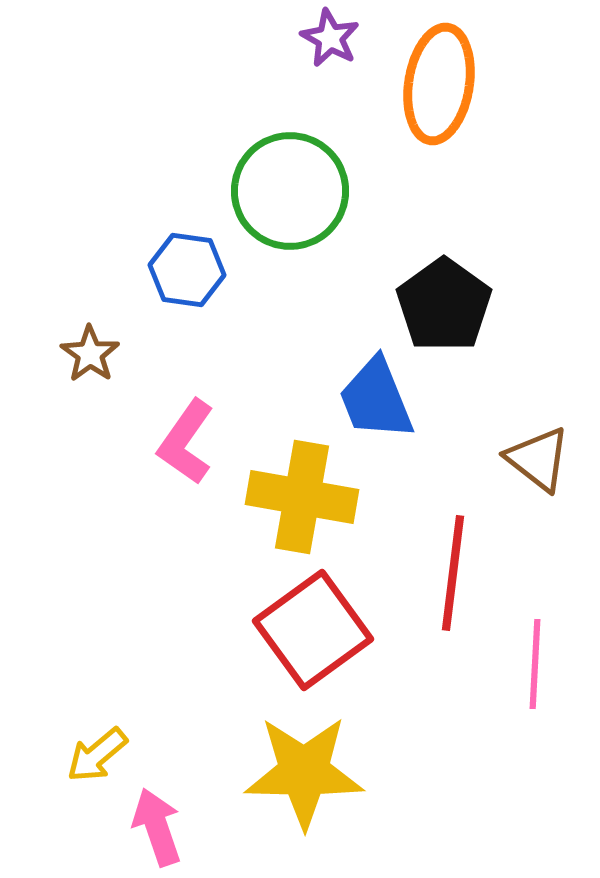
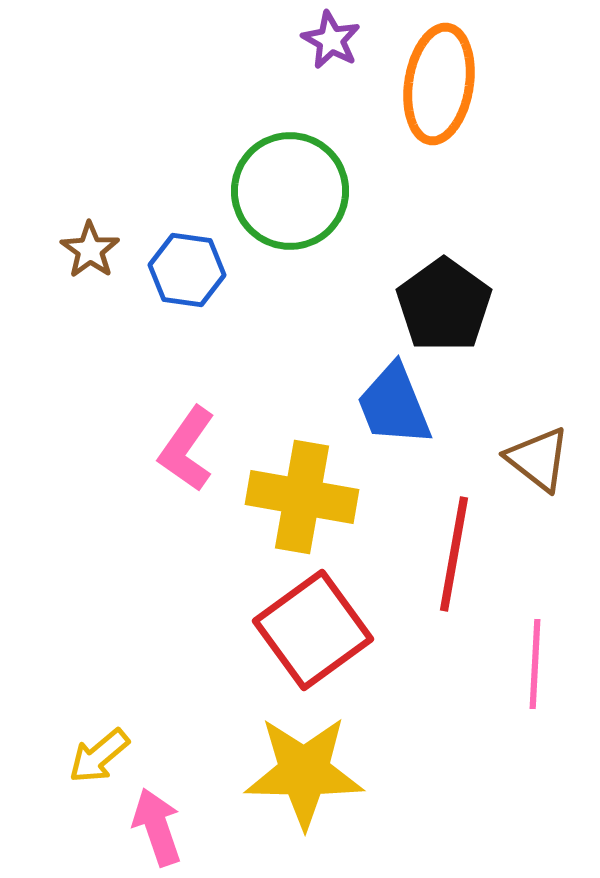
purple star: moved 1 px right, 2 px down
brown star: moved 104 px up
blue trapezoid: moved 18 px right, 6 px down
pink L-shape: moved 1 px right, 7 px down
red line: moved 1 px right, 19 px up; rotated 3 degrees clockwise
yellow arrow: moved 2 px right, 1 px down
